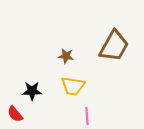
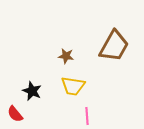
black star: rotated 24 degrees clockwise
